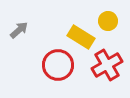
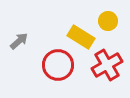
gray arrow: moved 11 px down
